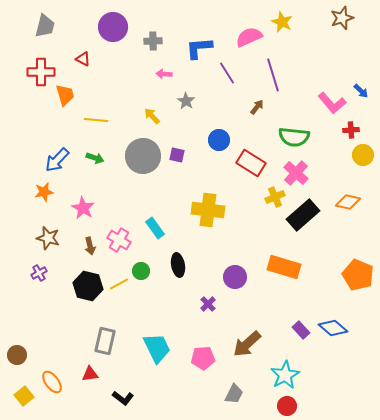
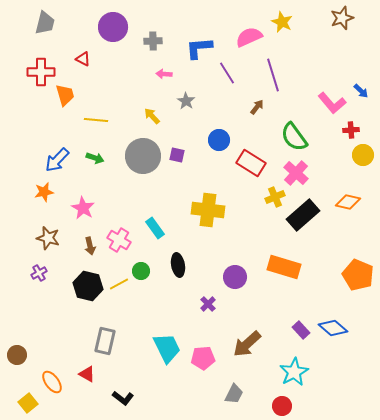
gray trapezoid at (45, 26): moved 3 px up
green semicircle at (294, 137): rotated 48 degrees clockwise
cyan trapezoid at (157, 348): moved 10 px right
red triangle at (90, 374): moved 3 px left; rotated 36 degrees clockwise
cyan star at (285, 375): moved 9 px right, 3 px up
yellow square at (24, 396): moved 4 px right, 7 px down
red circle at (287, 406): moved 5 px left
